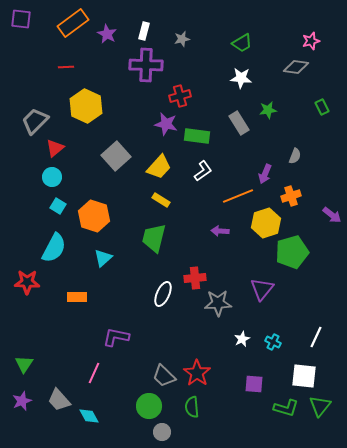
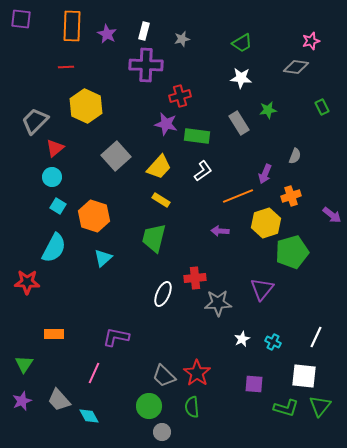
orange rectangle at (73, 23): moved 1 px left, 3 px down; rotated 52 degrees counterclockwise
orange rectangle at (77, 297): moved 23 px left, 37 px down
